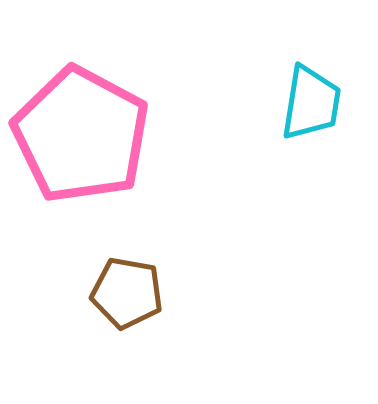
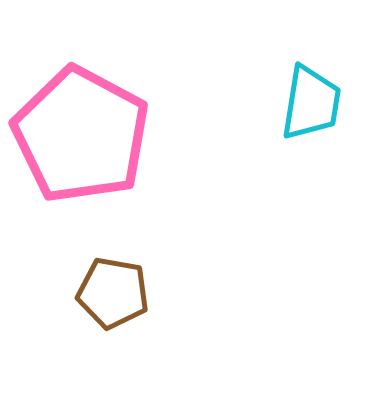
brown pentagon: moved 14 px left
